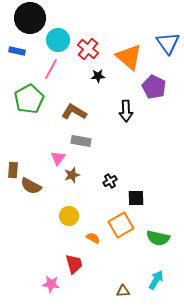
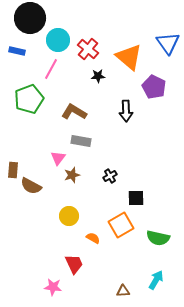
green pentagon: rotated 8 degrees clockwise
black cross: moved 5 px up
red trapezoid: rotated 10 degrees counterclockwise
pink star: moved 2 px right, 3 px down
